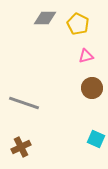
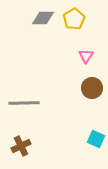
gray diamond: moved 2 px left
yellow pentagon: moved 4 px left, 5 px up; rotated 15 degrees clockwise
pink triangle: rotated 42 degrees counterclockwise
gray line: rotated 20 degrees counterclockwise
brown cross: moved 1 px up
